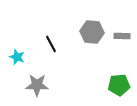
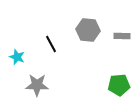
gray hexagon: moved 4 px left, 2 px up
